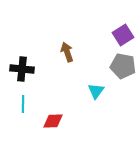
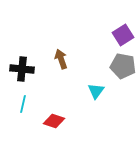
brown arrow: moved 6 px left, 7 px down
cyan line: rotated 12 degrees clockwise
red diamond: moved 1 px right; rotated 20 degrees clockwise
